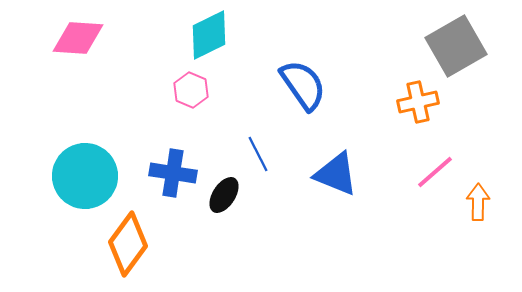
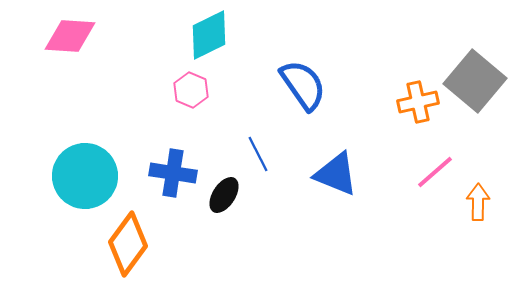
pink diamond: moved 8 px left, 2 px up
gray square: moved 19 px right, 35 px down; rotated 20 degrees counterclockwise
